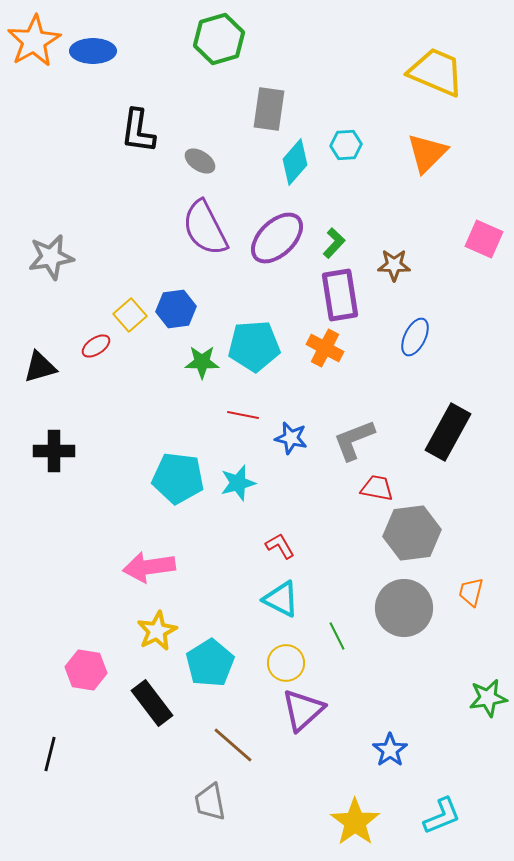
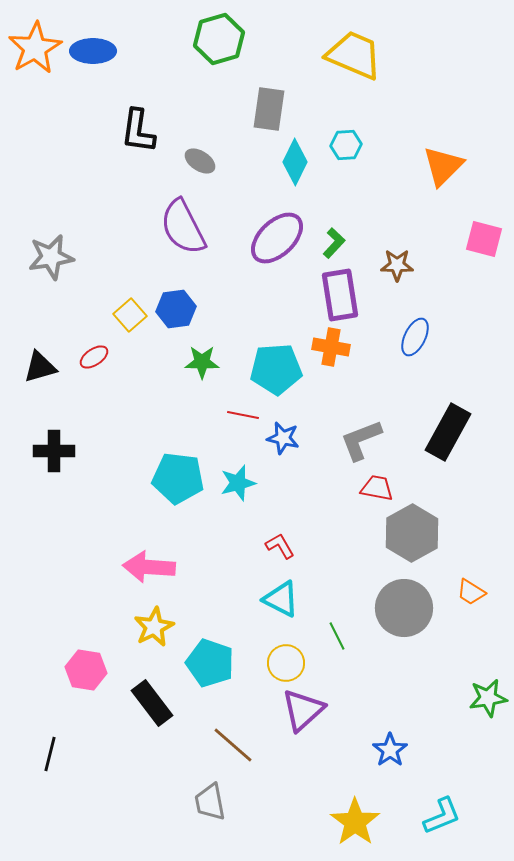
orange star at (34, 41): moved 1 px right, 7 px down
yellow trapezoid at (436, 72): moved 82 px left, 17 px up
orange triangle at (427, 153): moved 16 px right, 13 px down
cyan diamond at (295, 162): rotated 15 degrees counterclockwise
purple semicircle at (205, 228): moved 22 px left, 1 px up
pink square at (484, 239): rotated 9 degrees counterclockwise
brown star at (394, 265): moved 3 px right
red ellipse at (96, 346): moved 2 px left, 11 px down
cyan pentagon at (254, 346): moved 22 px right, 23 px down
orange cross at (325, 348): moved 6 px right, 1 px up; rotated 18 degrees counterclockwise
blue star at (291, 438): moved 8 px left
gray L-shape at (354, 440): moved 7 px right
gray hexagon at (412, 533): rotated 22 degrees counterclockwise
pink arrow at (149, 567): rotated 12 degrees clockwise
orange trapezoid at (471, 592): rotated 72 degrees counterclockwise
yellow star at (157, 631): moved 3 px left, 4 px up
cyan pentagon at (210, 663): rotated 21 degrees counterclockwise
